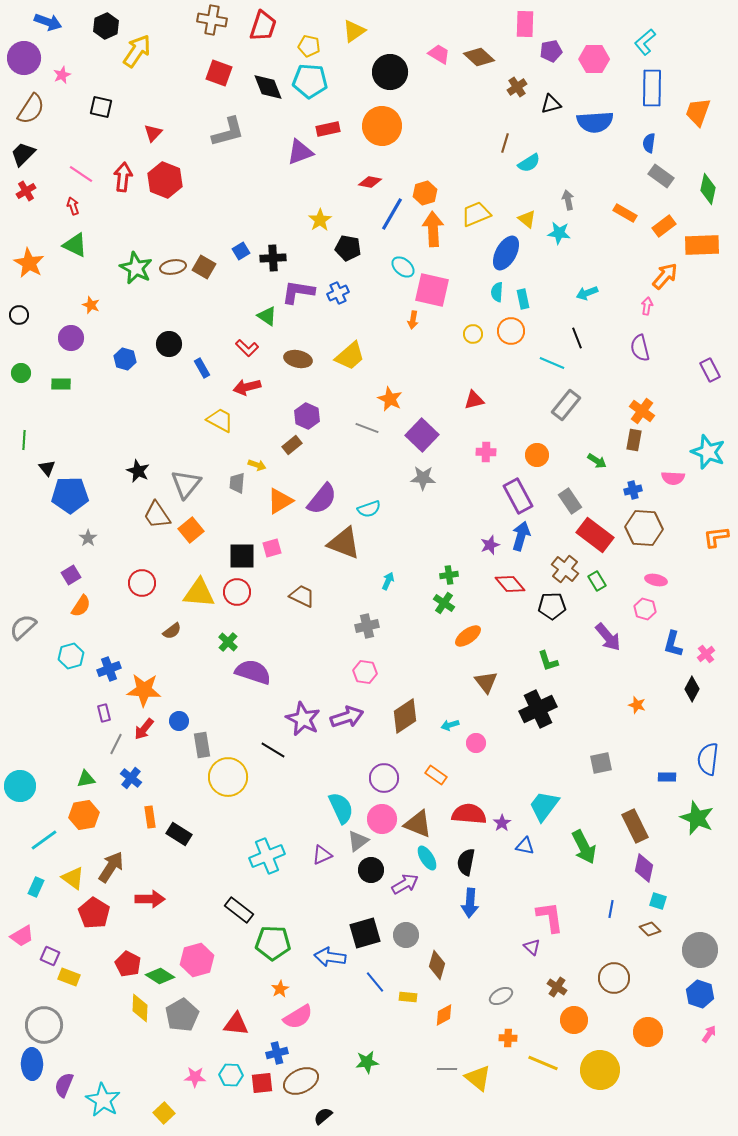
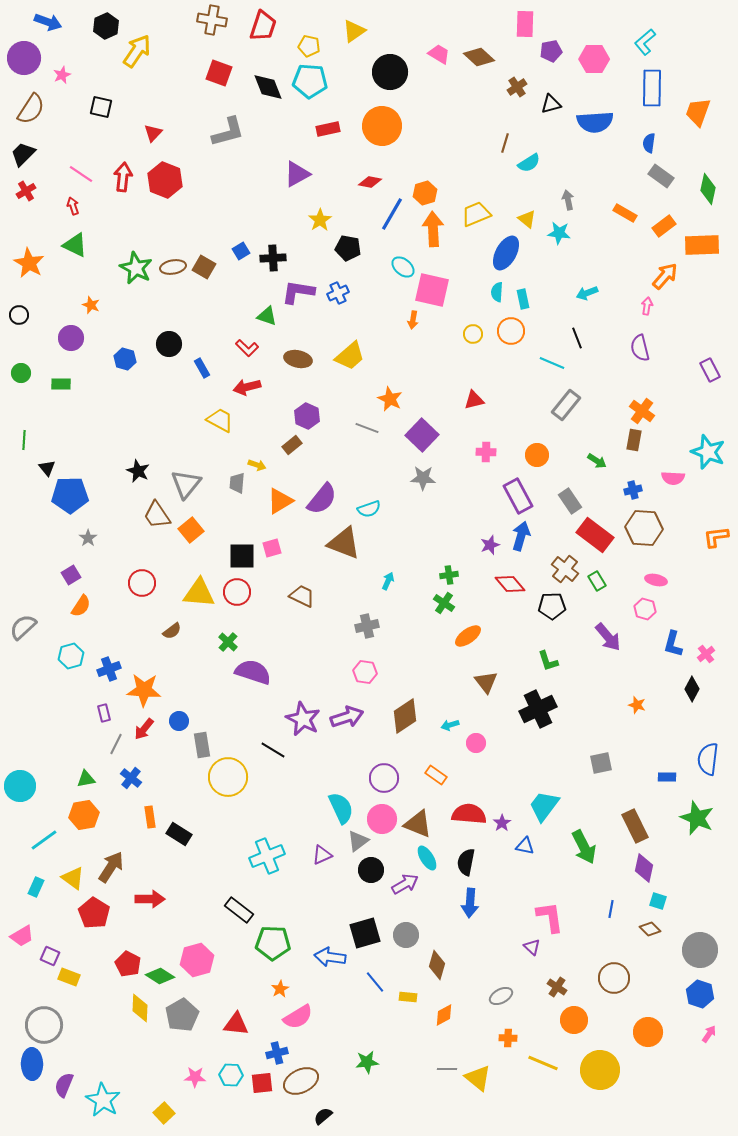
purple triangle at (300, 152): moved 3 px left, 22 px down; rotated 8 degrees counterclockwise
green triangle at (267, 316): rotated 15 degrees counterclockwise
